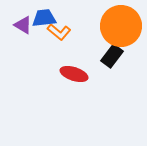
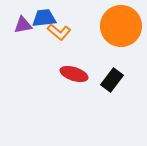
purple triangle: rotated 42 degrees counterclockwise
black rectangle: moved 24 px down
